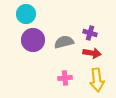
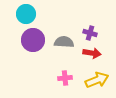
gray semicircle: rotated 18 degrees clockwise
yellow arrow: rotated 105 degrees counterclockwise
